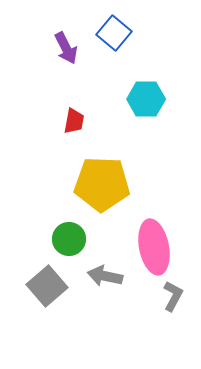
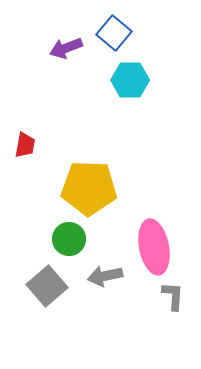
purple arrow: rotated 96 degrees clockwise
cyan hexagon: moved 16 px left, 19 px up
red trapezoid: moved 49 px left, 24 px down
yellow pentagon: moved 13 px left, 4 px down
gray arrow: rotated 24 degrees counterclockwise
gray L-shape: rotated 24 degrees counterclockwise
